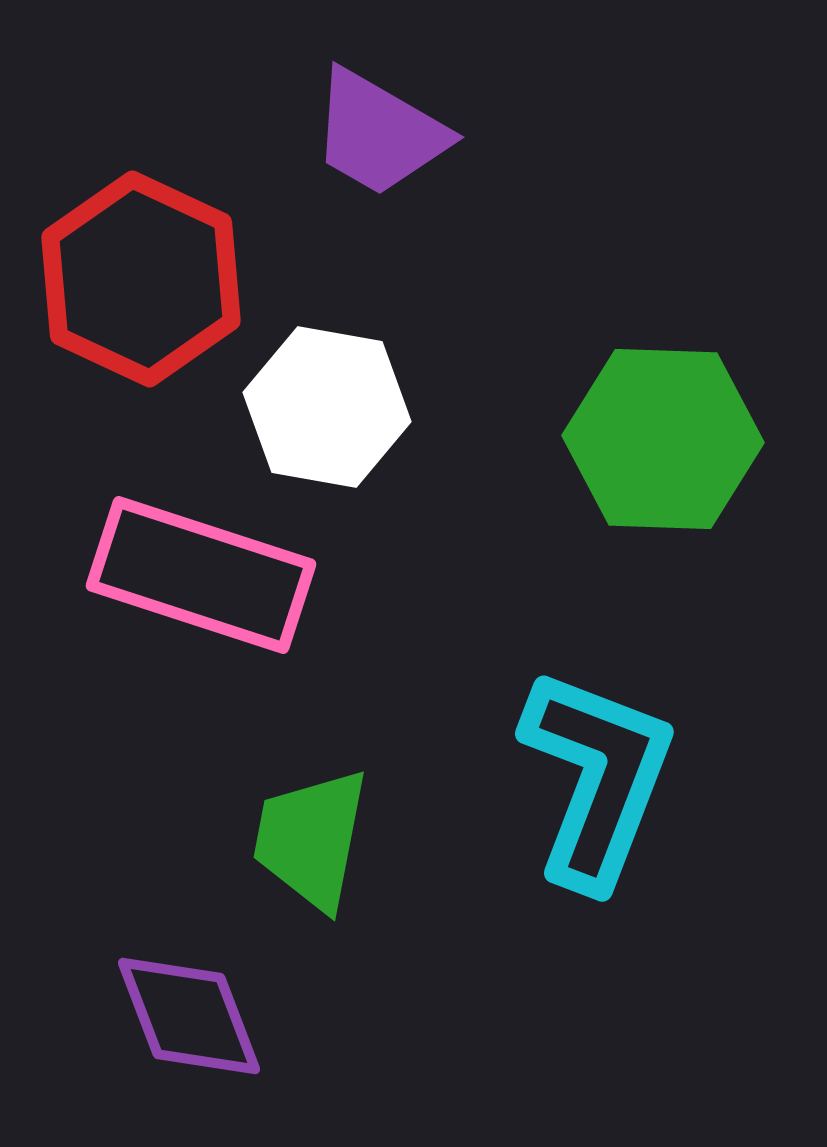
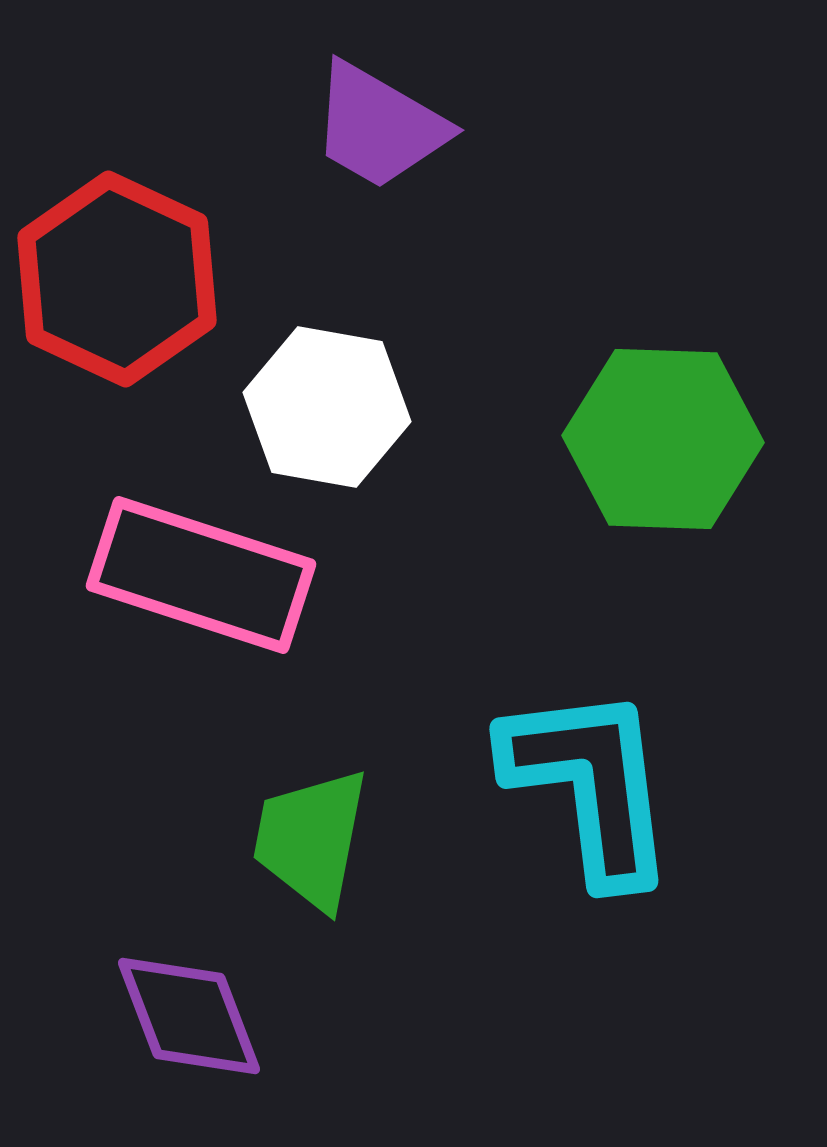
purple trapezoid: moved 7 px up
red hexagon: moved 24 px left
cyan L-shape: moved 7 px left, 6 px down; rotated 28 degrees counterclockwise
